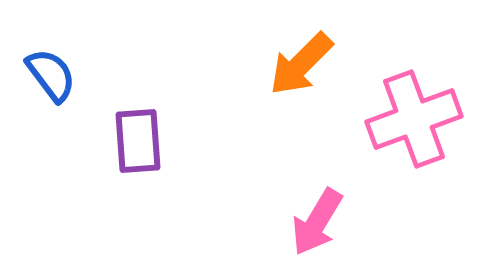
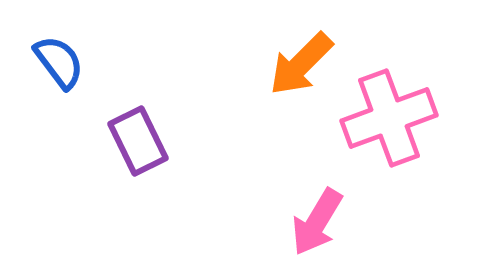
blue semicircle: moved 8 px right, 13 px up
pink cross: moved 25 px left, 1 px up
purple rectangle: rotated 22 degrees counterclockwise
